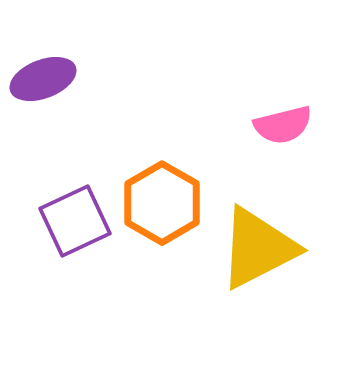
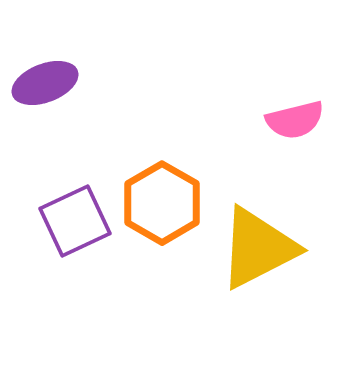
purple ellipse: moved 2 px right, 4 px down
pink semicircle: moved 12 px right, 5 px up
